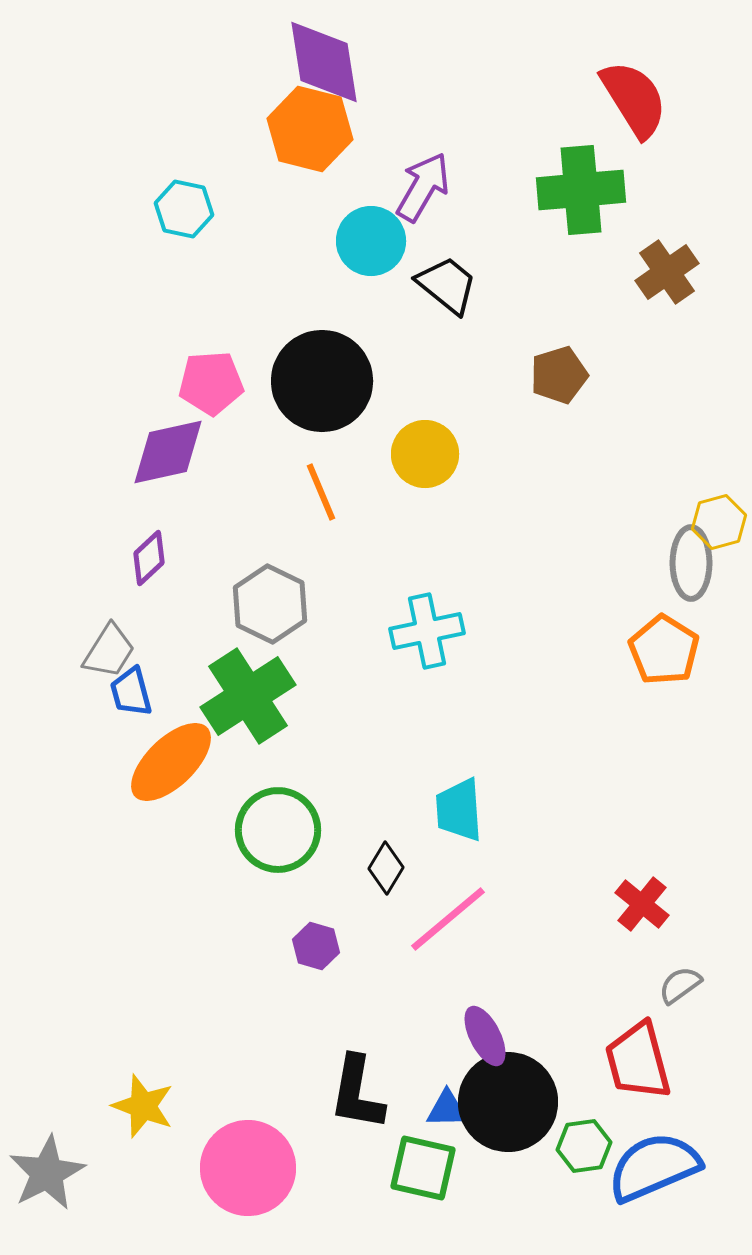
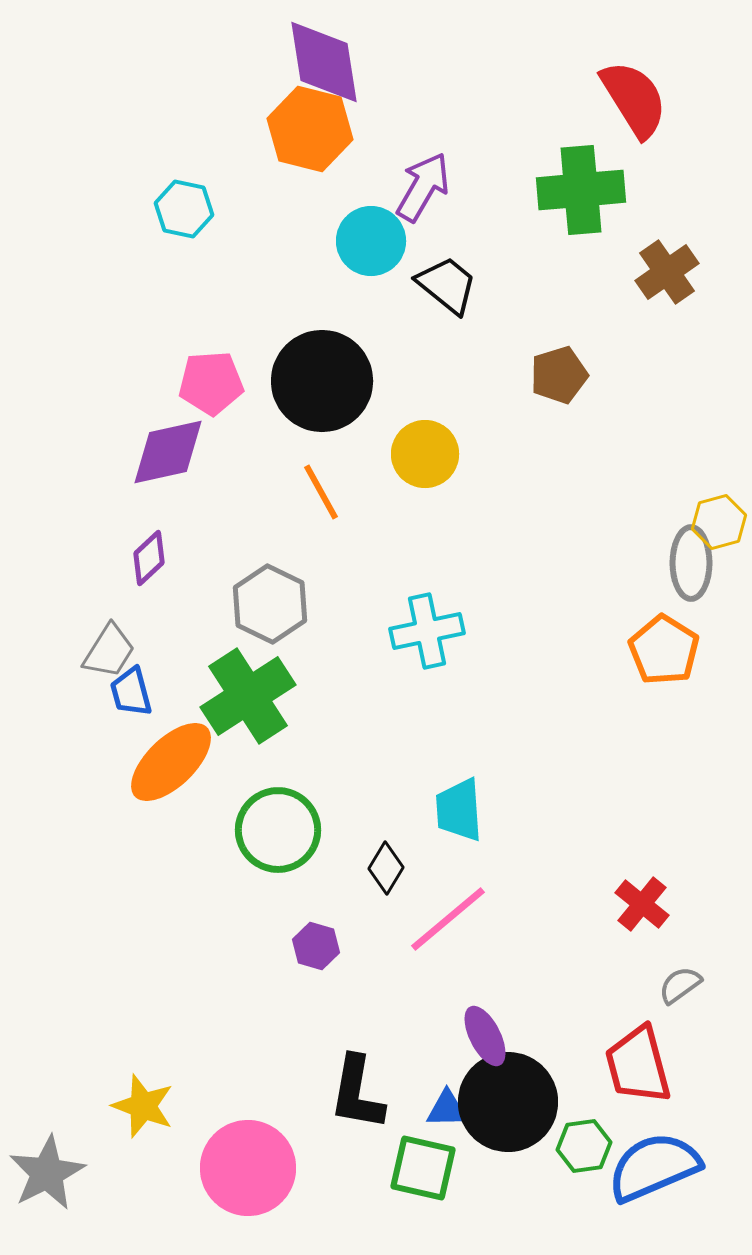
orange line at (321, 492): rotated 6 degrees counterclockwise
red trapezoid at (638, 1061): moved 4 px down
